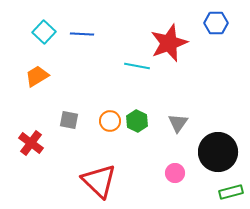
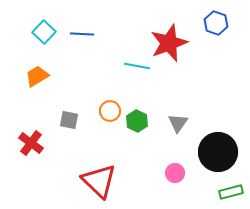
blue hexagon: rotated 20 degrees clockwise
orange circle: moved 10 px up
